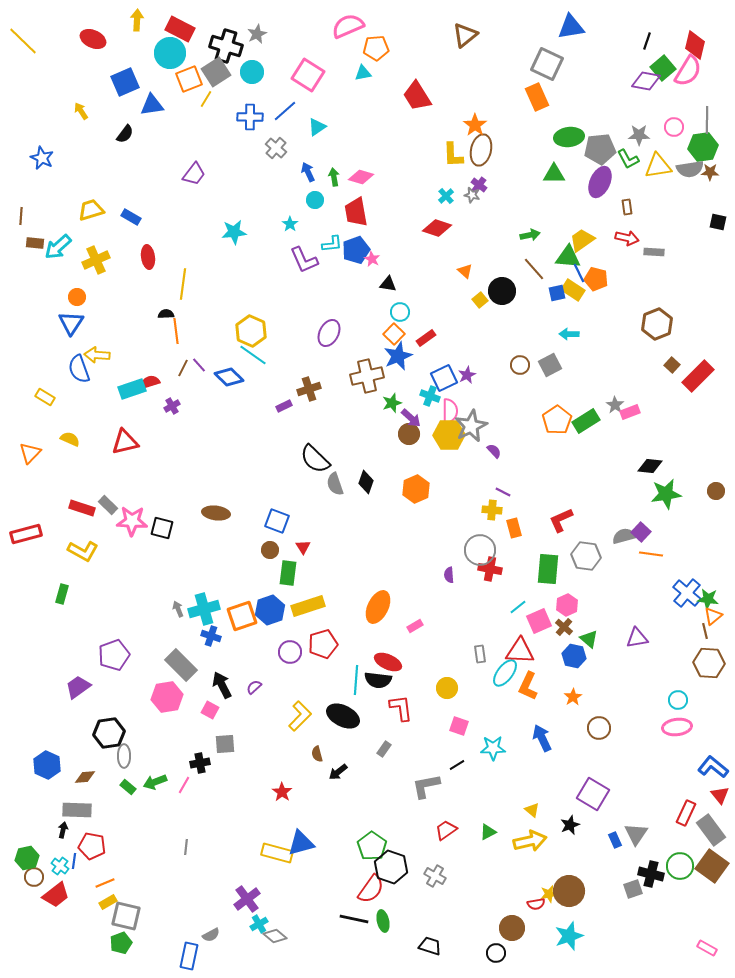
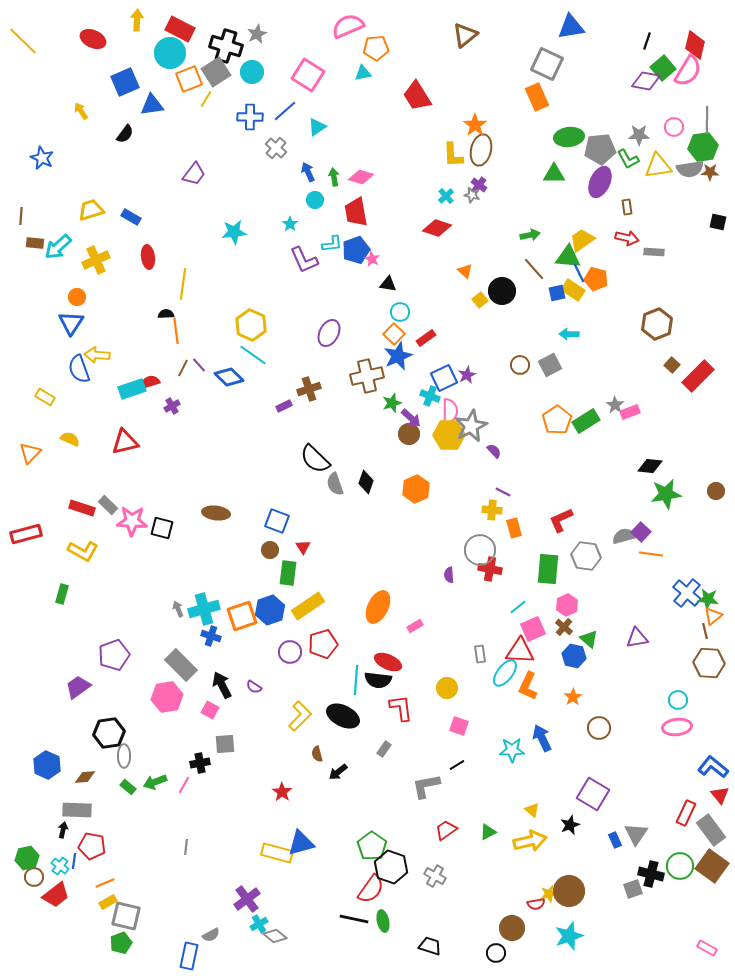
yellow hexagon at (251, 331): moved 6 px up
yellow rectangle at (308, 606): rotated 16 degrees counterclockwise
pink square at (539, 621): moved 6 px left, 8 px down
purple semicircle at (254, 687): rotated 105 degrees counterclockwise
cyan star at (493, 748): moved 19 px right, 2 px down
